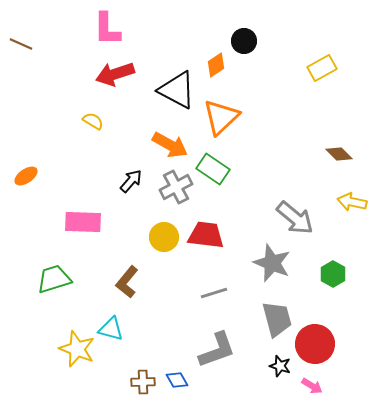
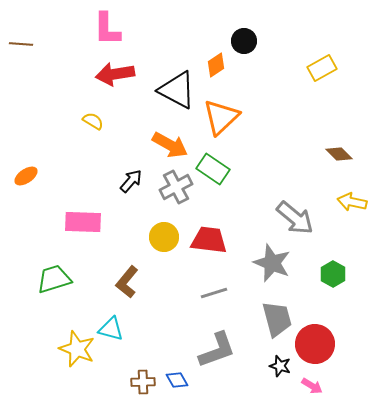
brown line: rotated 20 degrees counterclockwise
red arrow: rotated 9 degrees clockwise
red trapezoid: moved 3 px right, 5 px down
